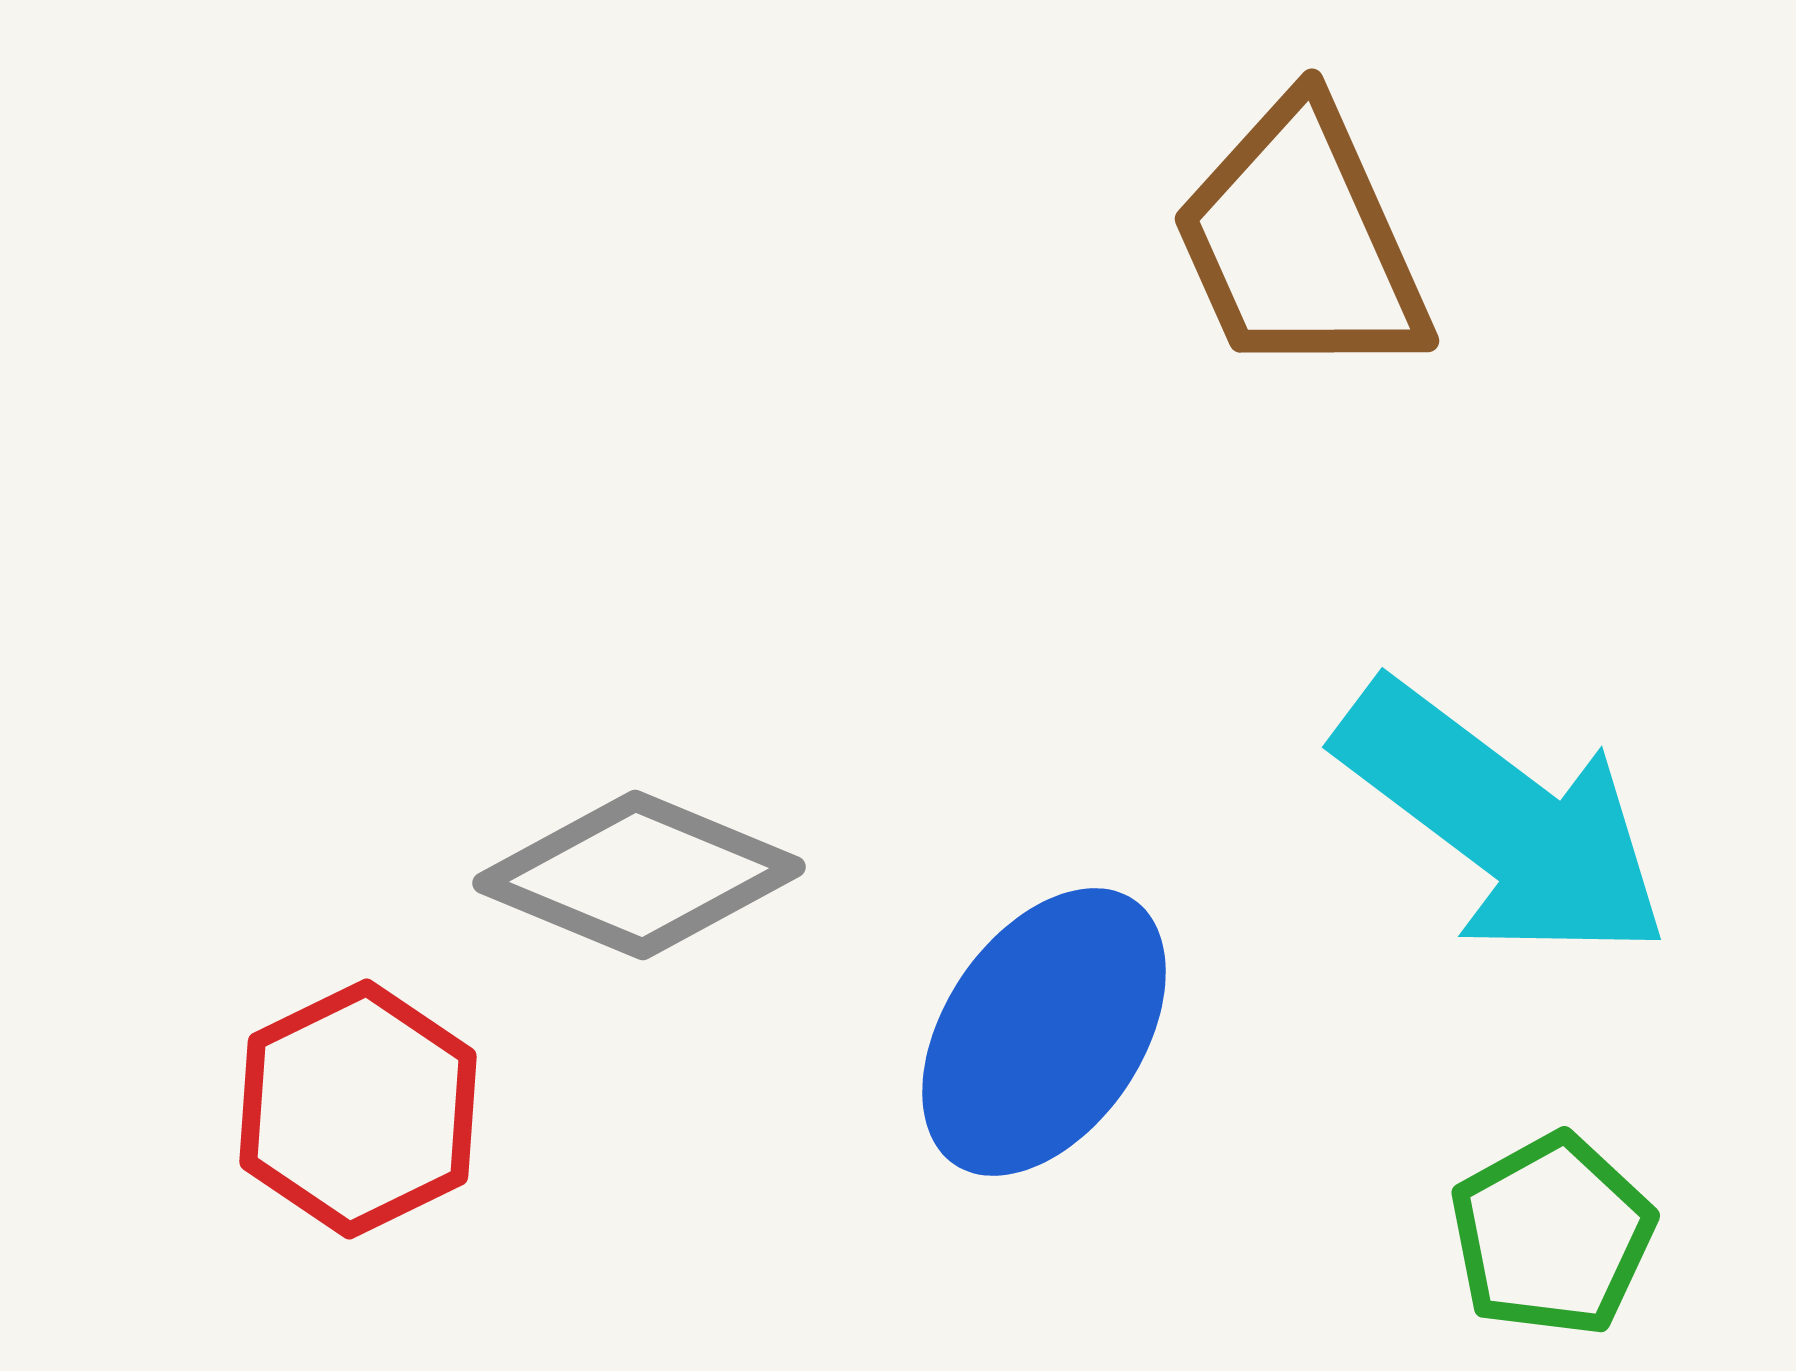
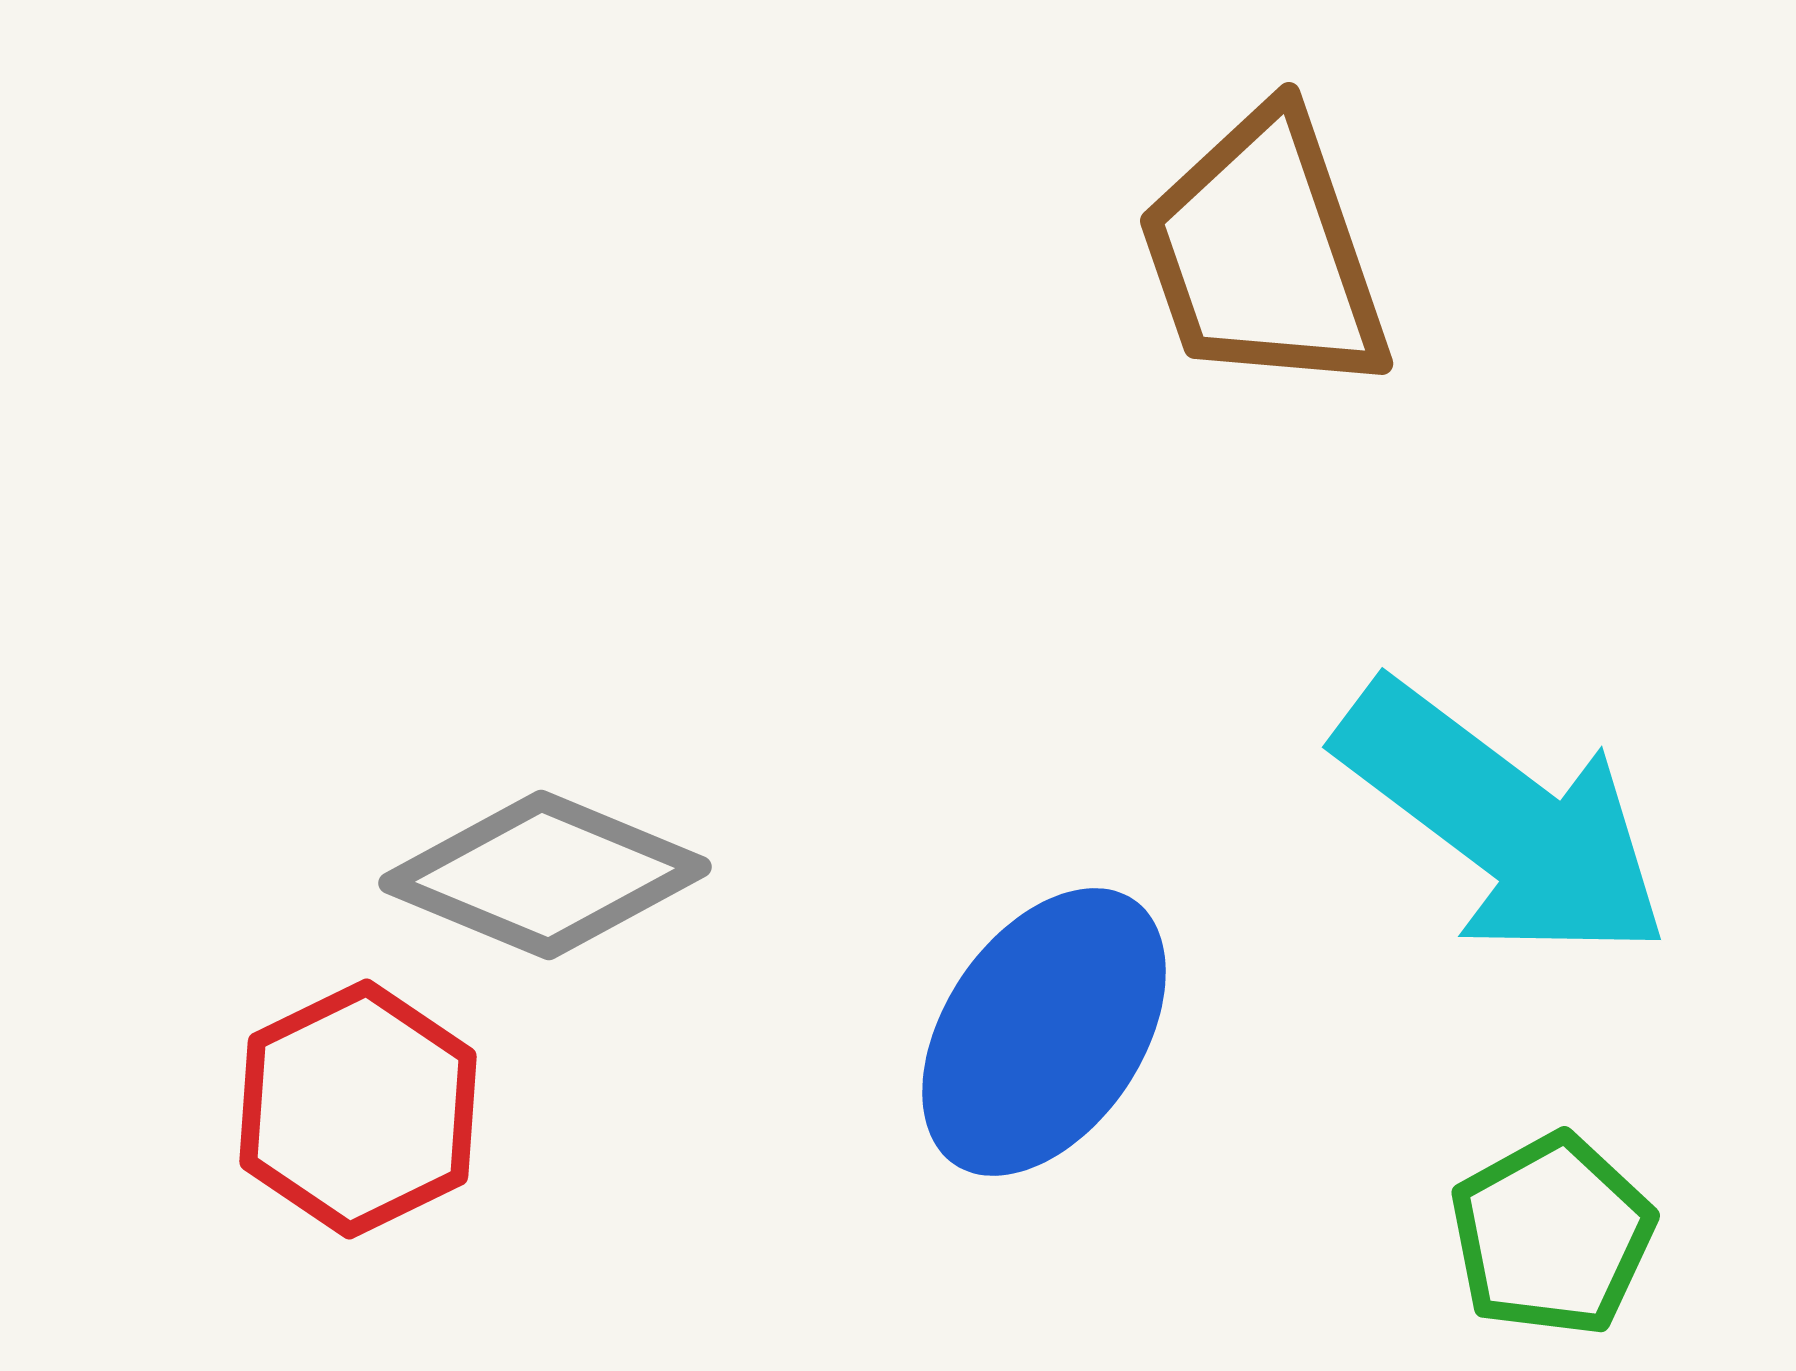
brown trapezoid: moved 37 px left, 12 px down; rotated 5 degrees clockwise
gray diamond: moved 94 px left
